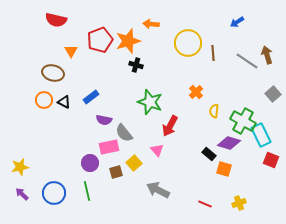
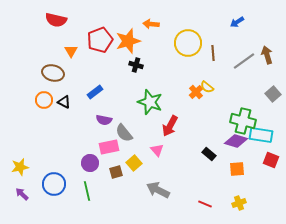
gray line: moved 3 px left; rotated 70 degrees counterclockwise
blue rectangle: moved 4 px right, 5 px up
yellow semicircle: moved 7 px left, 24 px up; rotated 56 degrees counterclockwise
green cross: rotated 15 degrees counterclockwise
cyan rectangle: rotated 55 degrees counterclockwise
purple diamond: moved 7 px right, 2 px up
orange square: moved 13 px right; rotated 21 degrees counterclockwise
blue circle: moved 9 px up
